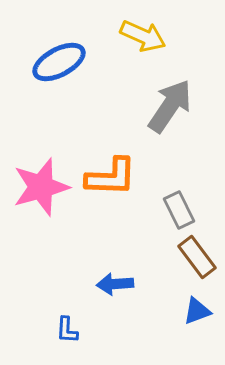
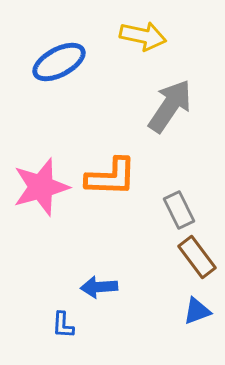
yellow arrow: rotated 12 degrees counterclockwise
blue arrow: moved 16 px left, 3 px down
blue L-shape: moved 4 px left, 5 px up
